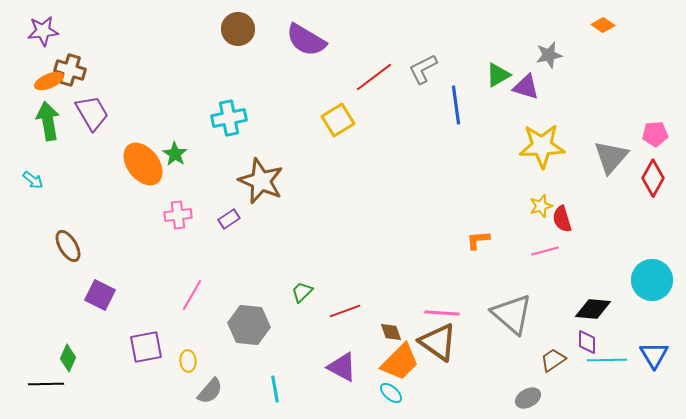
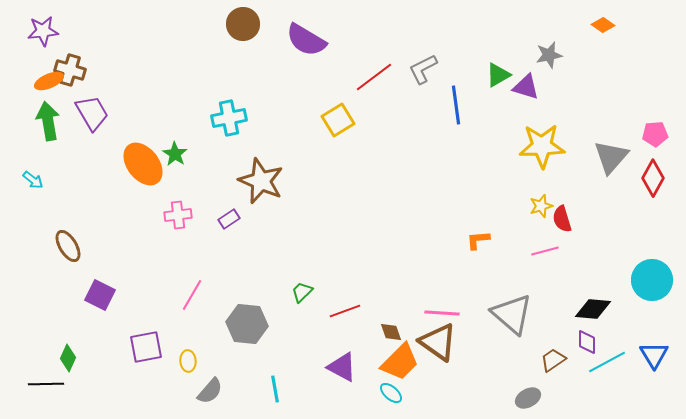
brown circle at (238, 29): moved 5 px right, 5 px up
gray hexagon at (249, 325): moved 2 px left, 1 px up
cyan line at (607, 360): moved 2 px down; rotated 27 degrees counterclockwise
